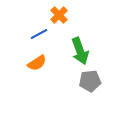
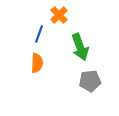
blue line: rotated 42 degrees counterclockwise
green arrow: moved 4 px up
orange semicircle: rotated 54 degrees counterclockwise
